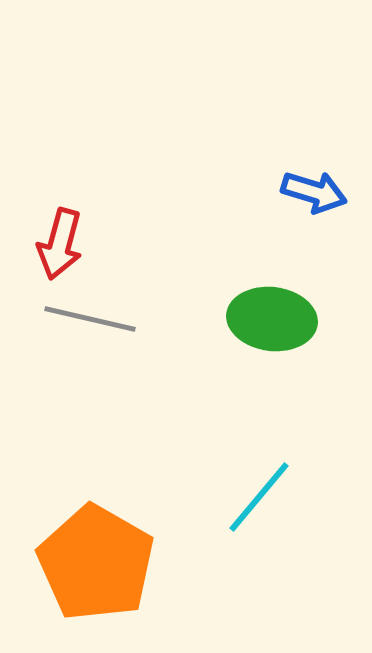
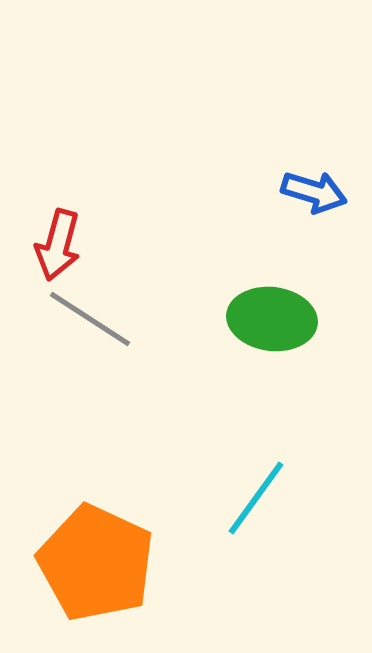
red arrow: moved 2 px left, 1 px down
gray line: rotated 20 degrees clockwise
cyan line: moved 3 px left, 1 px down; rotated 4 degrees counterclockwise
orange pentagon: rotated 5 degrees counterclockwise
